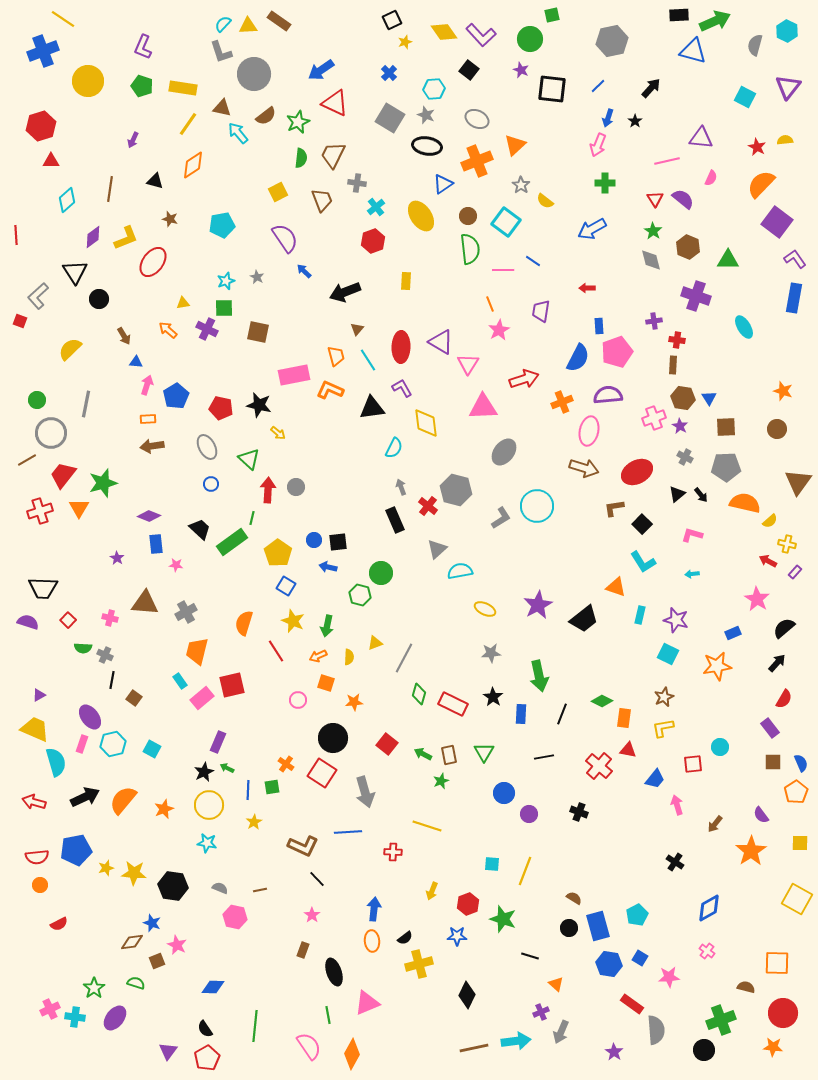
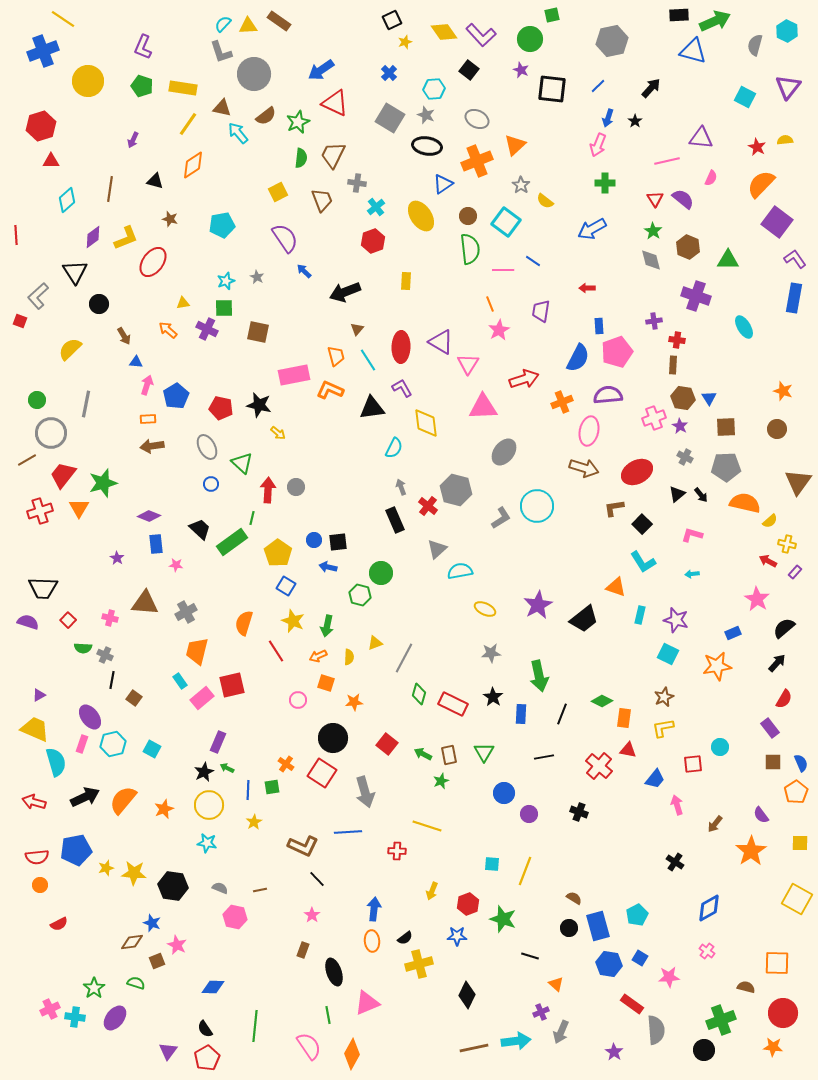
black circle at (99, 299): moved 5 px down
green triangle at (249, 459): moved 7 px left, 4 px down
red cross at (393, 852): moved 4 px right, 1 px up
